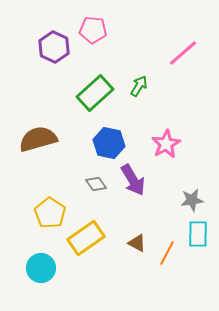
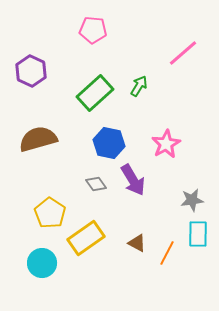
purple hexagon: moved 23 px left, 24 px down
cyan circle: moved 1 px right, 5 px up
